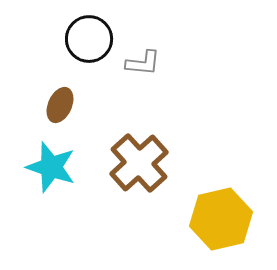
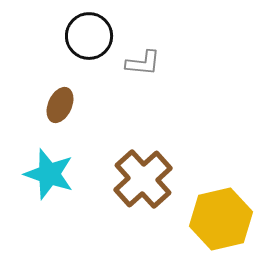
black circle: moved 3 px up
brown cross: moved 4 px right, 16 px down
cyan star: moved 2 px left, 7 px down
